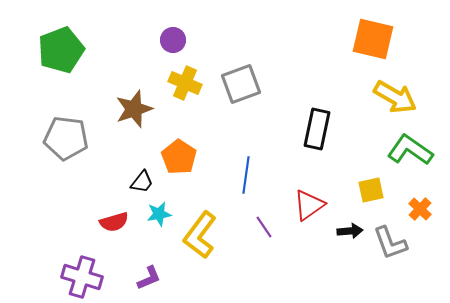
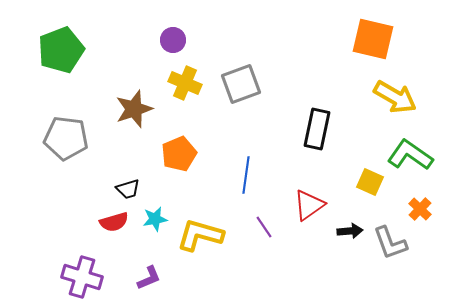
green L-shape: moved 5 px down
orange pentagon: moved 3 px up; rotated 16 degrees clockwise
black trapezoid: moved 14 px left, 7 px down; rotated 35 degrees clockwise
yellow square: moved 1 px left, 8 px up; rotated 36 degrees clockwise
cyan star: moved 4 px left, 5 px down
yellow L-shape: rotated 69 degrees clockwise
